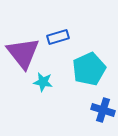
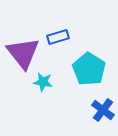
cyan pentagon: rotated 16 degrees counterclockwise
blue cross: rotated 20 degrees clockwise
